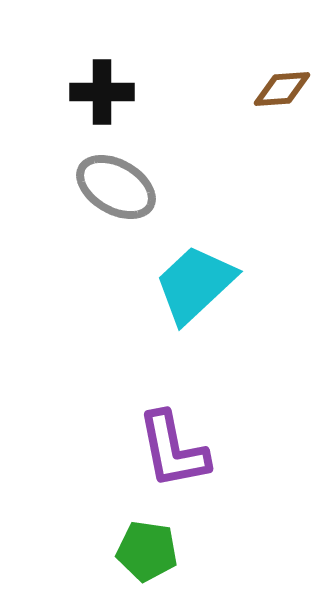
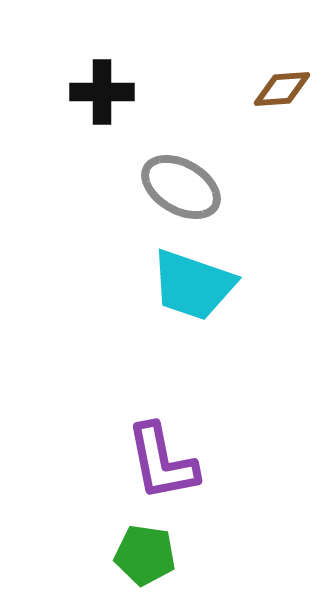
gray ellipse: moved 65 px right
cyan trapezoid: moved 2 px left, 1 px down; rotated 118 degrees counterclockwise
purple L-shape: moved 11 px left, 12 px down
green pentagon: moved 2 px left, 4 px down
